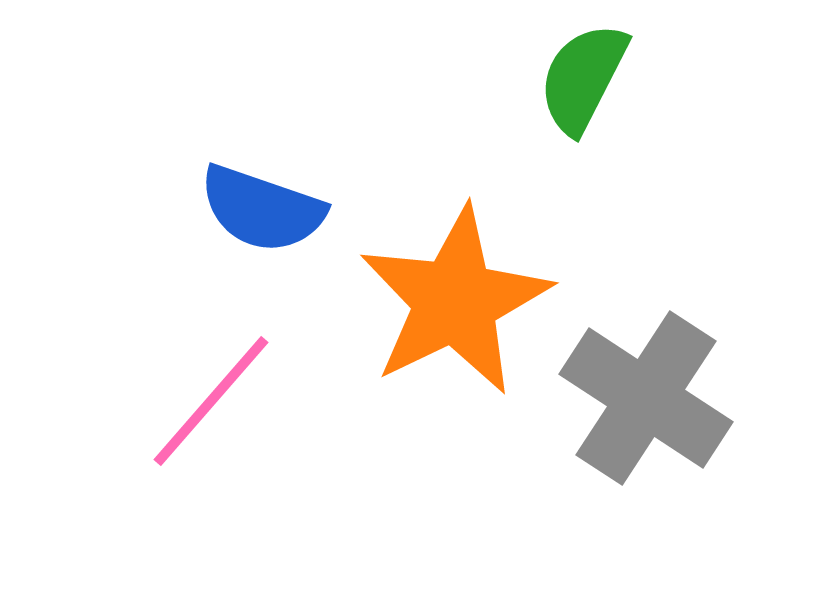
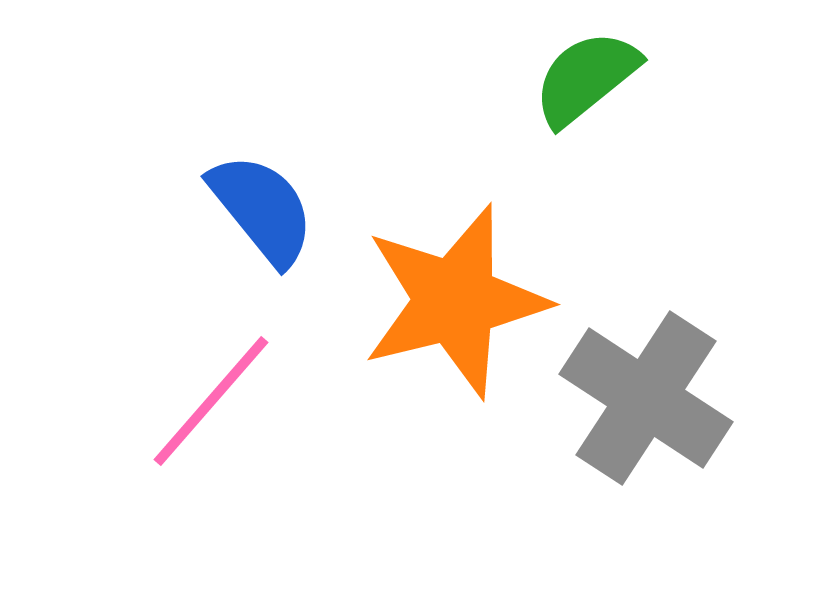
green semicircle: moved 3 px right; rotated 24 degrees clockwise
blue semicircle: rotated 148 degrees counterclockwise
orange star: rotated 12 degrees clockwise
